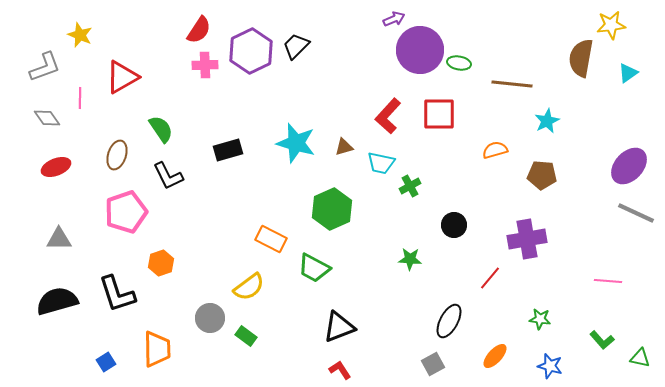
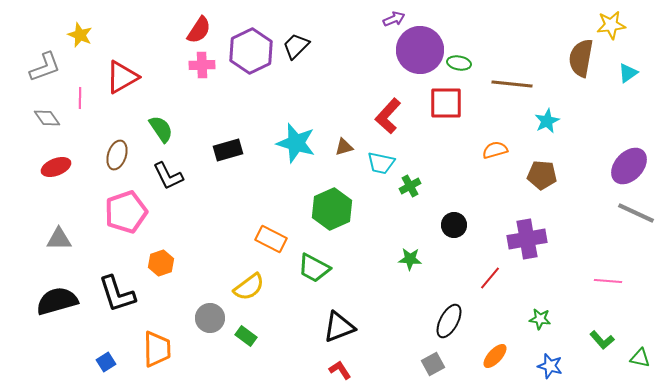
pink cross at (205, 65): moved 3 px left
red square at (439, 114): moved 7 px right, 11 px up
